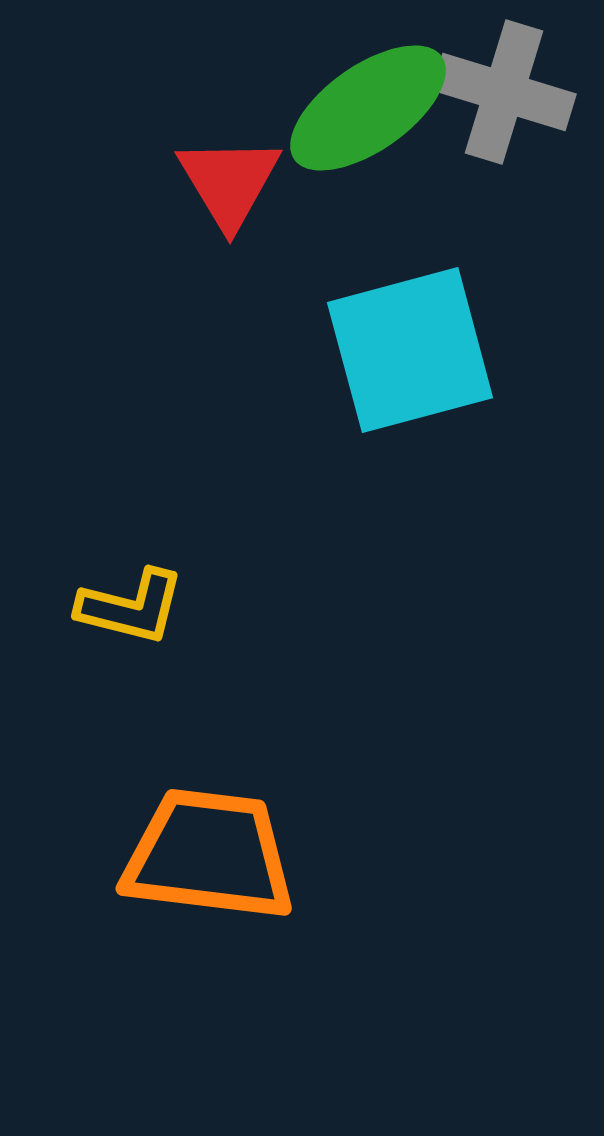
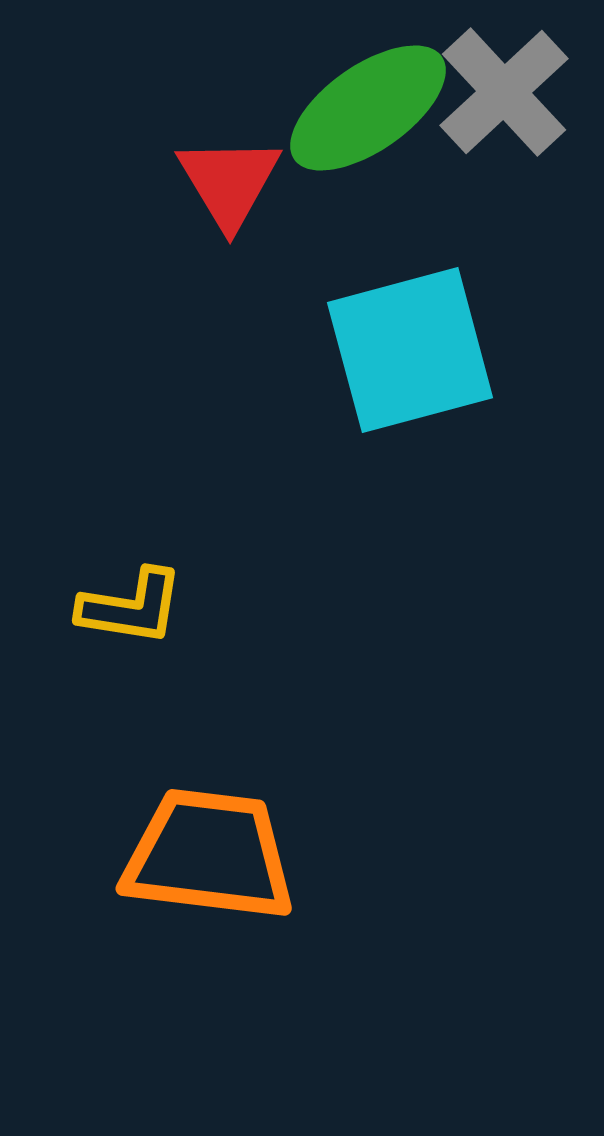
gray cross: rotated 30 degrees clockwise
yellow L-shape: rotated 5 degrees counterclockwise
